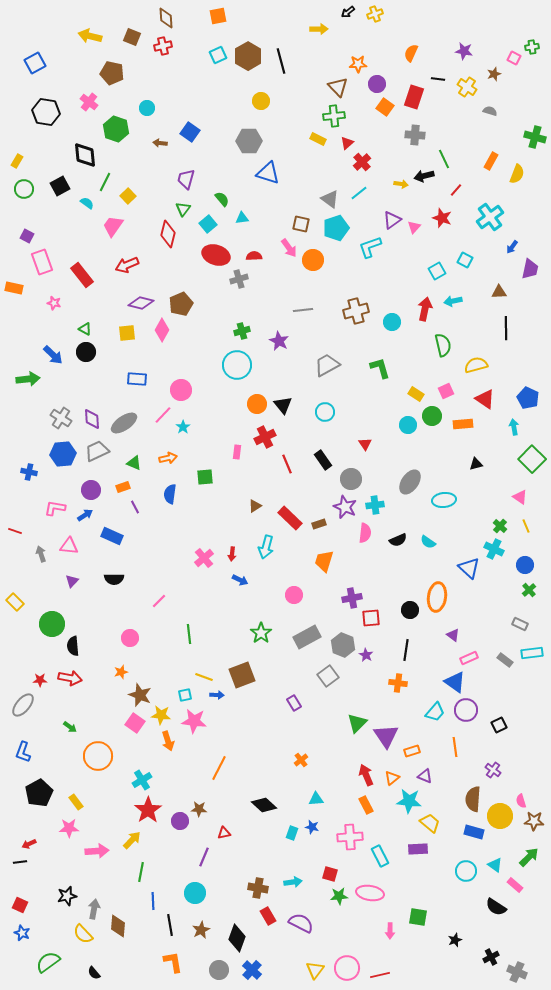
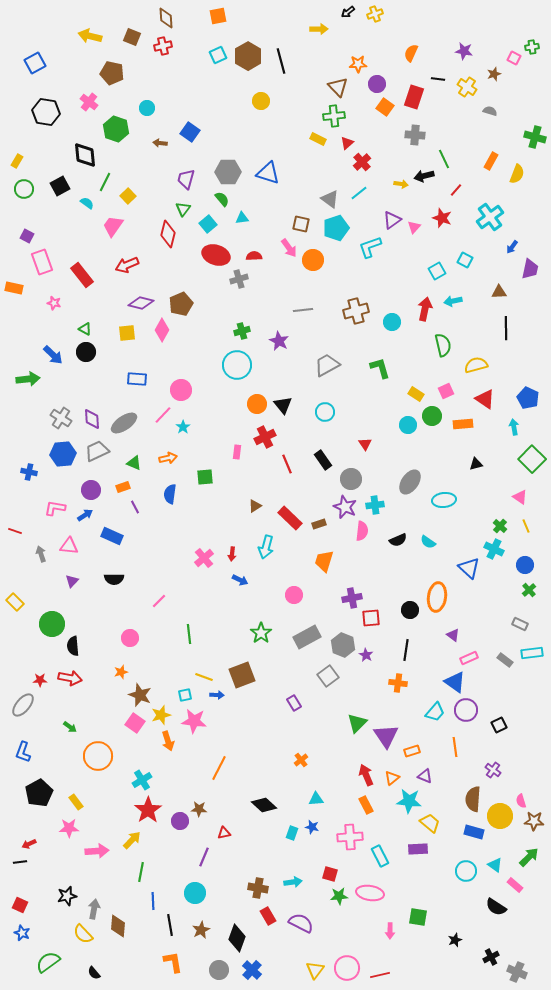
gray hexagon at (249, 141): moved 21 px left, 31 px down
pink semicircle at (365, 533): moved 3 px left, 2 px up
yellow star at (161, 715): rotated 24 degrees counterclockwise
